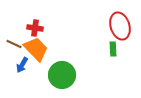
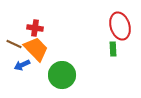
blue arrow: rotated 35 degrees clockwise
